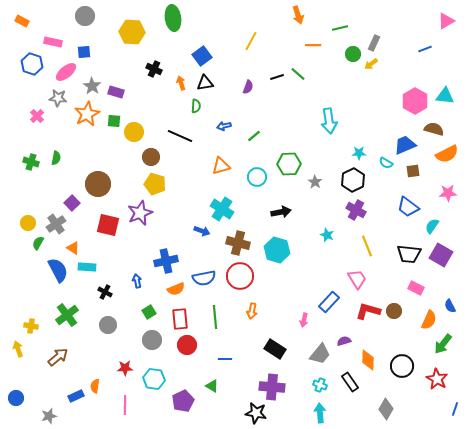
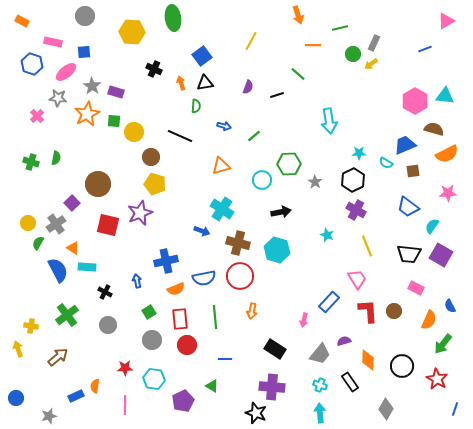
black line at (277, 77): moved 18 px down
blue arrow at (224, 126): rotated 152 degrees counterclockwise
cyan circle at (257, 177): moved 5 px right, 3 px down
red L-shape at (368, 311): rotated 70 degrees clockwise
black star at (256, 413): rotated 10 degrees clockwise
